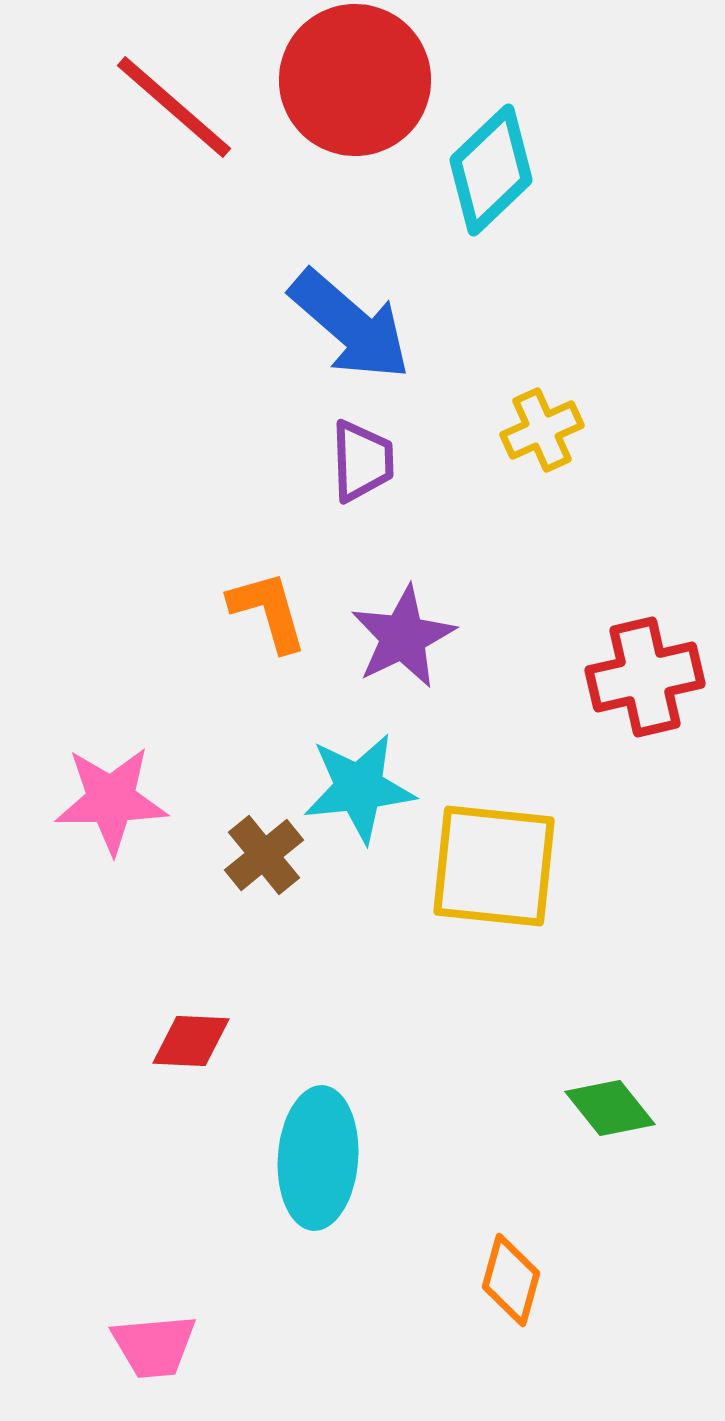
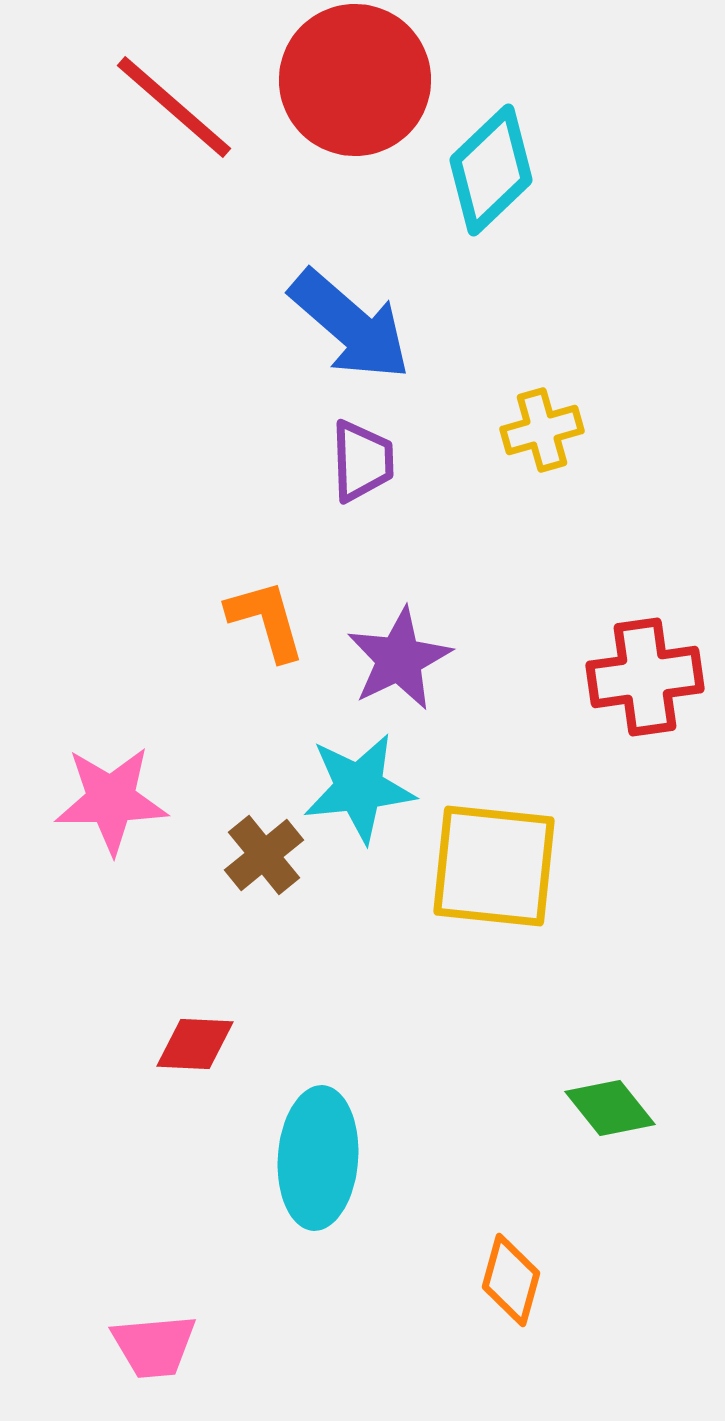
yellow cross: rotated 8 degrees clockwise
orange L-shape: moved 2 px left, 9 px down
purple star: moved 4 px left, 22 px down
red cross: rotated 5 degrees clockwise
red diamond: moved 4 px right, 3 px down
